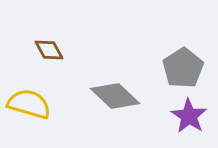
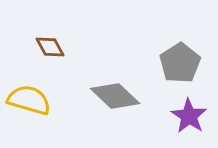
brown diamond: moved 1 px right, 3 px up
gray pentagon: moved 3 px left, 5 px up
yellow semicircle: moved 4 px up
